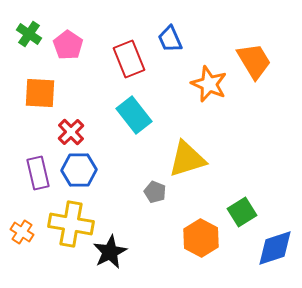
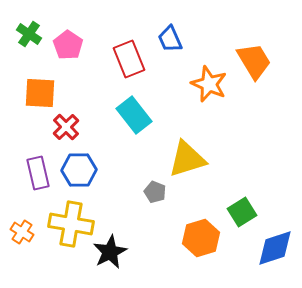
red cross: moved 5 px left, 5 px up
orange hexagon: rotated 15 degrees clockwise
